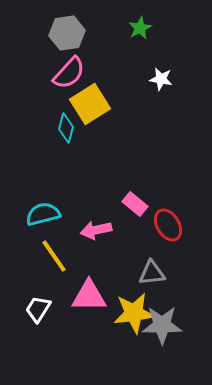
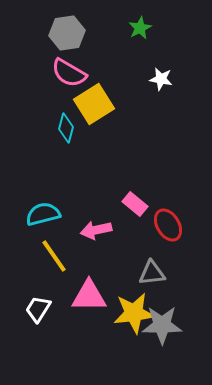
pink semicircle: rotated 78 degrees clockwise
yellow square: moved 4 px right
